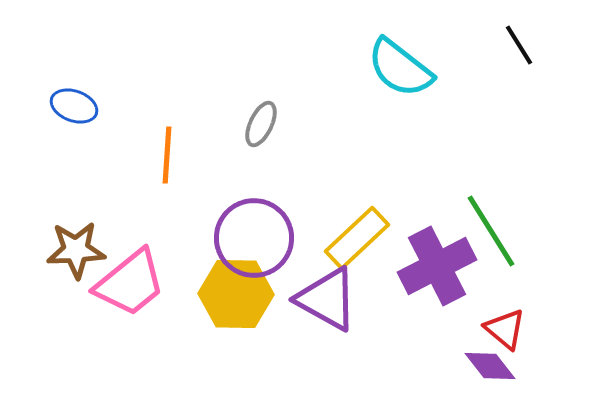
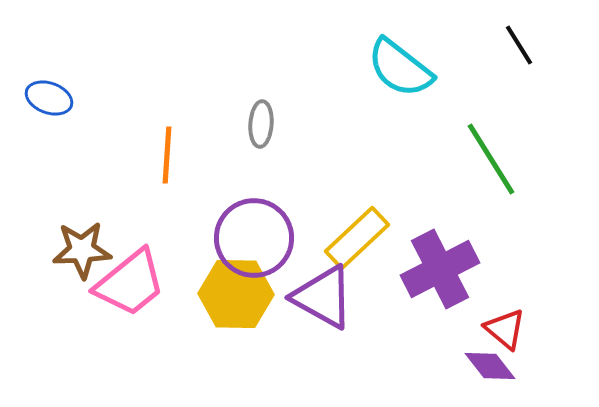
blue ellipse: moved 25 px left, 8 px up
gray ellipse: rotated 21 degrees counterclockwise
green line: moved 72 px up
brown star: moved 6 px right
purple cross: moved 3 px right, 3 px down
purple triangle: moved 4 px left, 2 px up
